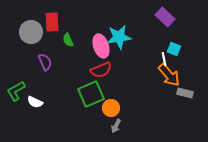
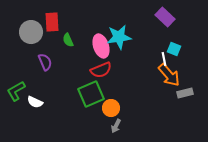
gray rectangle: rotated 28 degrees counterclockwise
